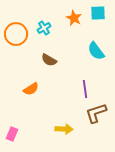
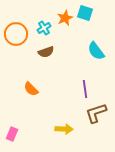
cyan square: moved 13 px left; rotated 21 degrees clockwise
orange star: moved 9 px left; rotated 21 degrees clockwise
brown semicircle: moved 3 px left, 8 px up; rotated 49 degrees counterclockwise
orange semicircle: rotated 77 degrees clockwise
